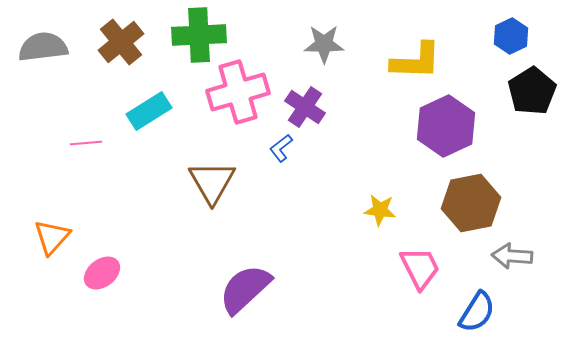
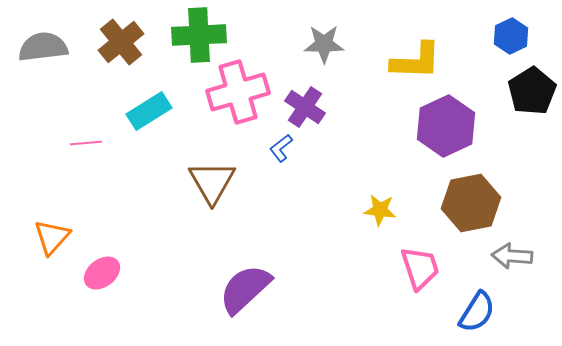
pink trapezoid: rotated 9 degrees clockwise
